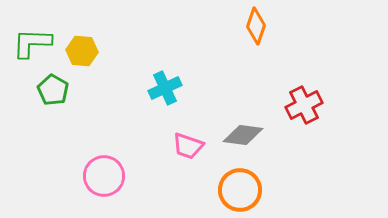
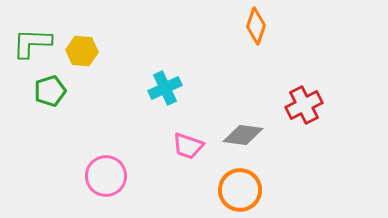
green pentagon: moved 3 px left, 1 px down; rotated 24 degrees clockwise
pink circle: moved 2 px right
